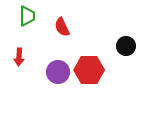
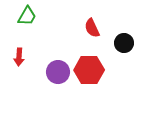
green trapezoid: rotated 30 degrees clockwise
red semicircle: moved 30 px right, 1 px down
black circle: moved 2 px left, 3 px up
